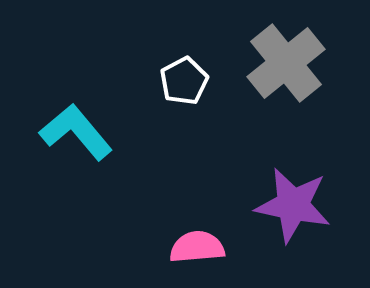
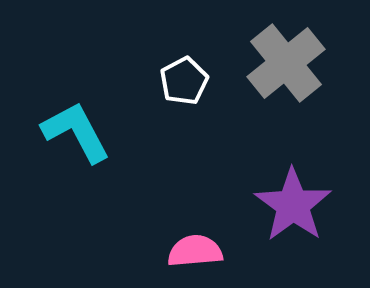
cyan L-shape: rotated 12 degrees clockwise
purple star: rotated 24 degrees clockwise
pink semicircle: moved 2 px left, 4 px down
